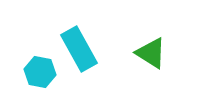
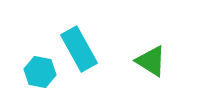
green triangle: moved 8 px down
